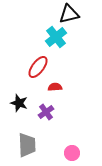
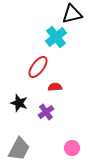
black triangle: moved 3 px right
gray trapezoid: moved 8 px left, 4 px down; rotated 30 degrees clockwise
pink circle: moved 5 px up
